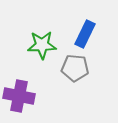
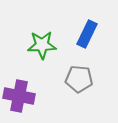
blue rectangle: moved 2 px right
gray pentagon: moved 4 px right, 11 px down
